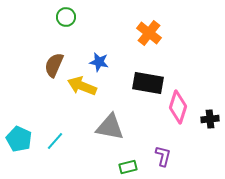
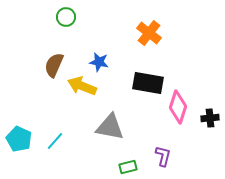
black cross: moved 1 px up
